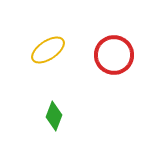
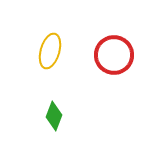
yellow ellipse: moved 2 px right, 1 px down; rotated 40 degrees counterclockwise
